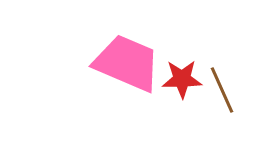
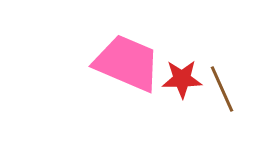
brown line: moved 1 px up
